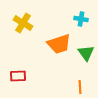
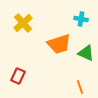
yellow cross: rotated 18 degrees clockwise
green triangle: rotated 30 degrees counterclockwise
red rectangle: rotated 63 degrees counterclockwise
orange line: rotated 16 degrees counterclockwise
